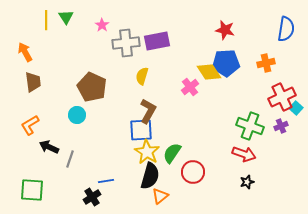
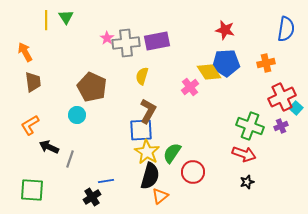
pink star: moved 5 px right, 13 px down
